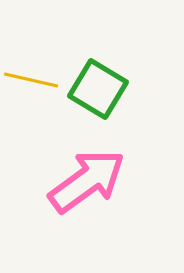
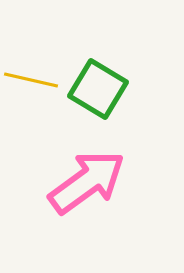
pink arrow: moved 1 px down
